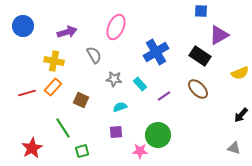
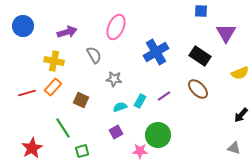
purple triangle: moved 7 px right, 2 px up; rotated 30 degrees counterclockwise
cyan rectangle: moved 17 px down; rotated 72 degrees clockwise
purple square: rotated 24 degrees counterclockwise
